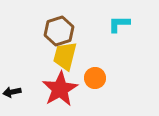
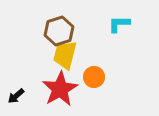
yellow trapezoid: moved 1 px up
orange circle: moved 1 px left, 1 px up
black arrow: moved 4 px right, 4 px down; rotated 30 degrees counterclockwise
